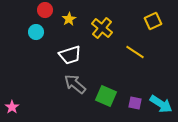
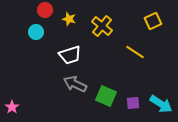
yellow star: rotated 24 degrees counterclockwise
yellow cross: moved 2 px up
gray arrow: rotated 15 degrees counterclockwise
purple square: moved 2 px left; rotated 16 degrees counterclockwise
